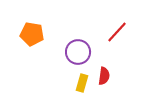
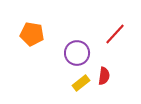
red line: moved 2 px left, 2 px down
purple circle: moved 1 px left, 1 px down
yellow rectangle: moved 1 px left; rotated 36 degrees clockwise
